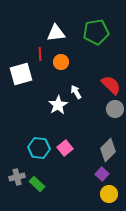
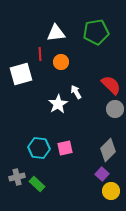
white star: moved 1 px up
pink square: rotated 28 degrees clockwise
yellow circle: moved 2 px right, 3 px up
